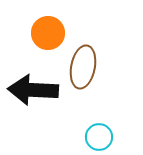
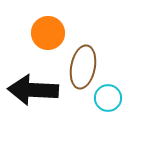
cyan circle: moved 9 px right, 39 px up
